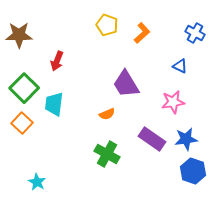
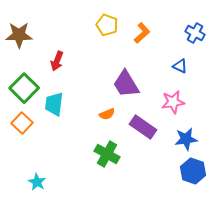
purple rectangle: moved 9 px left, 12 px up
